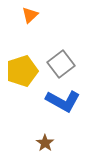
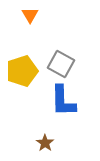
orange triangle: rotated 18 degrees counterclockwise
gray square: rotated 24 degrees counterclockwise
blue L-shape: rotated 60 degrees clockwise
